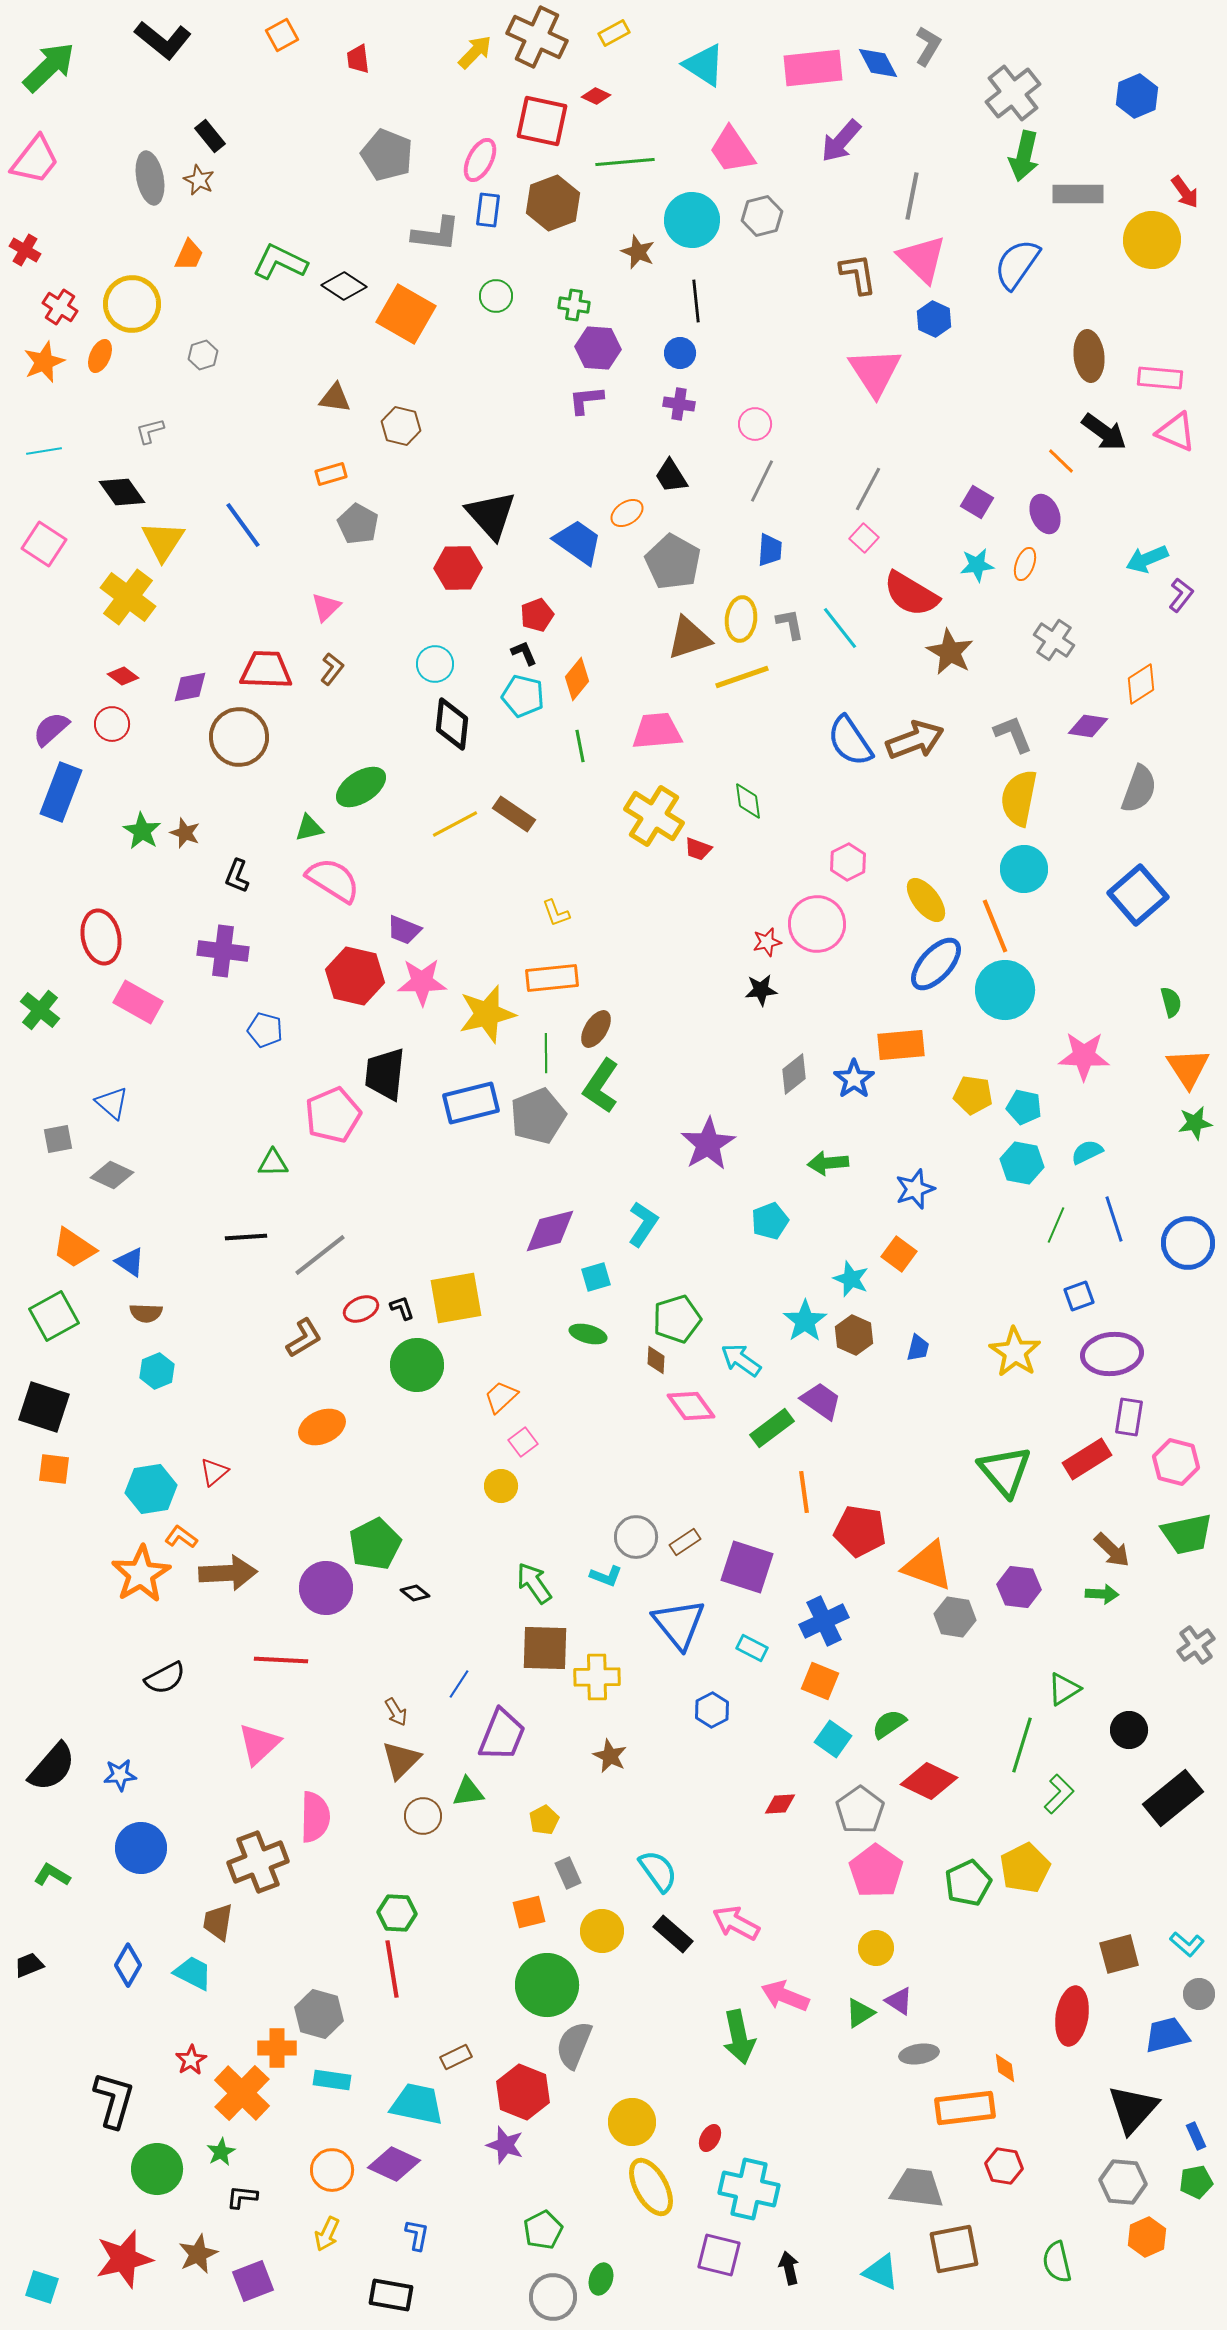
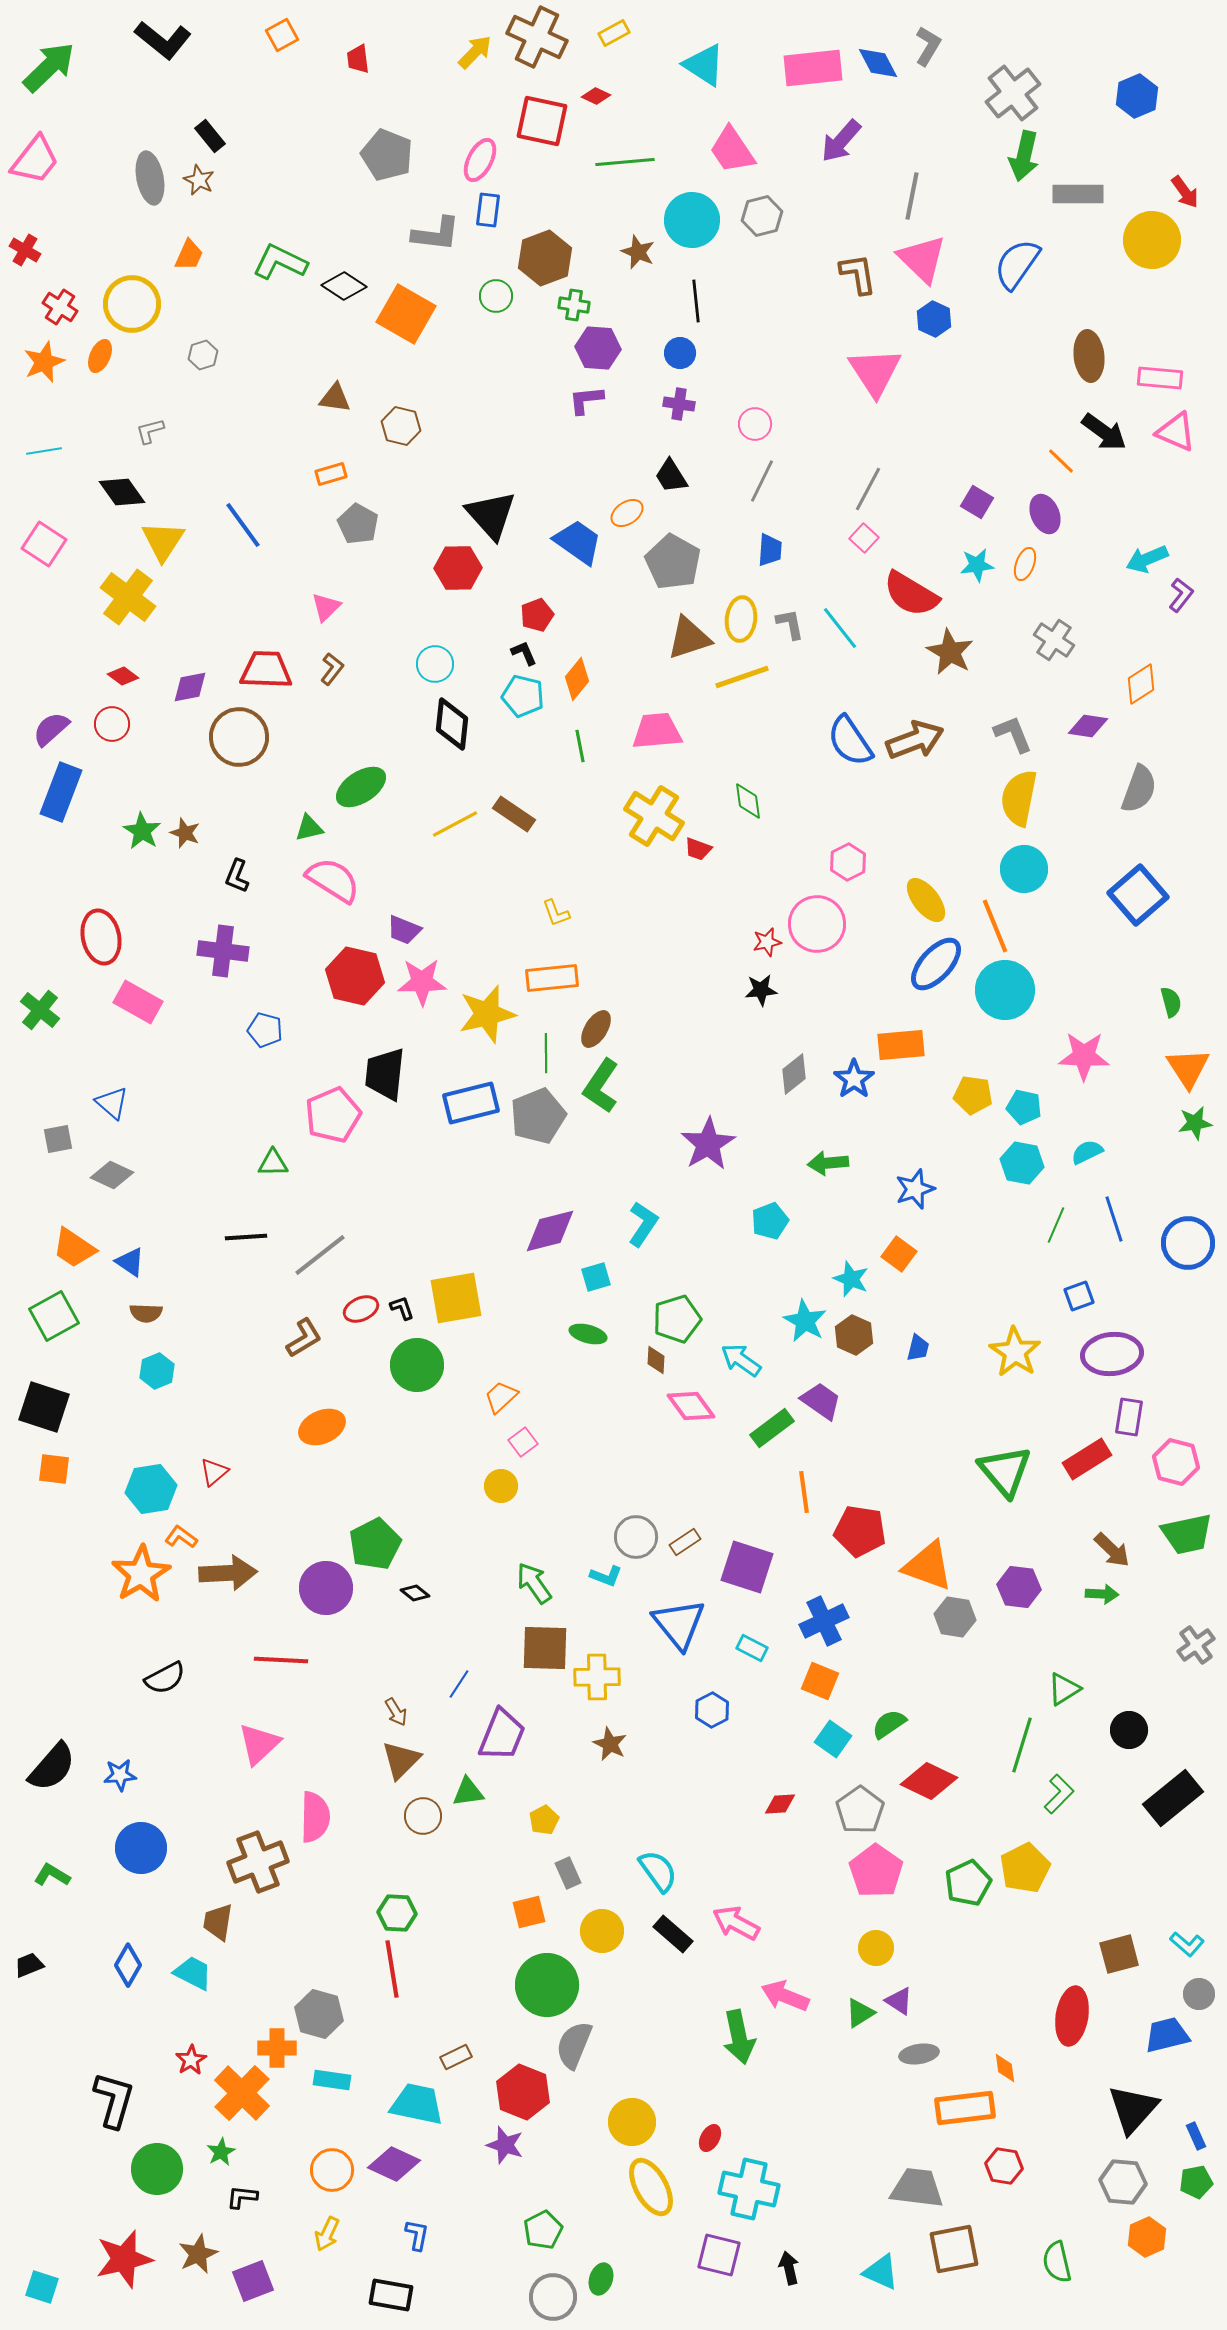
brown hexagon at (553, 203): moved 8 px left, 55 px down
cyan star at (805, 1321): rotated 9 degrees counterclockwise
brown star at (610, 1756): moved 12 px up
